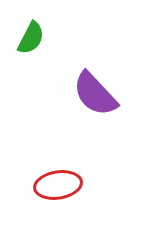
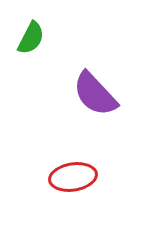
red ellipse: moved 15 px right, 8 px up
